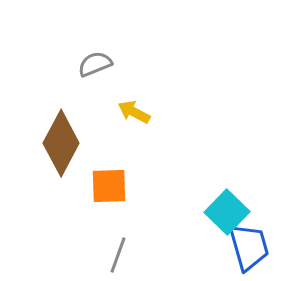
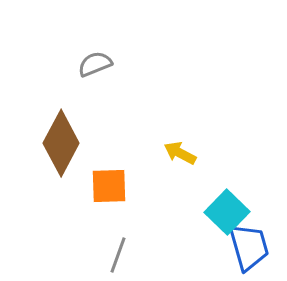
yellow arrow: moved 46 px right, 41 px down
